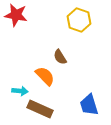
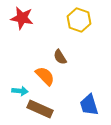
red star: moved 6 px right, 3 px down
